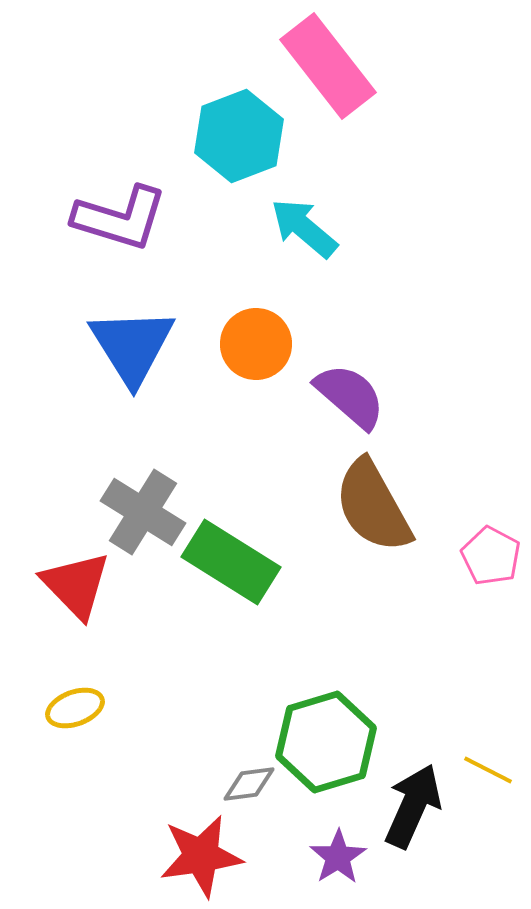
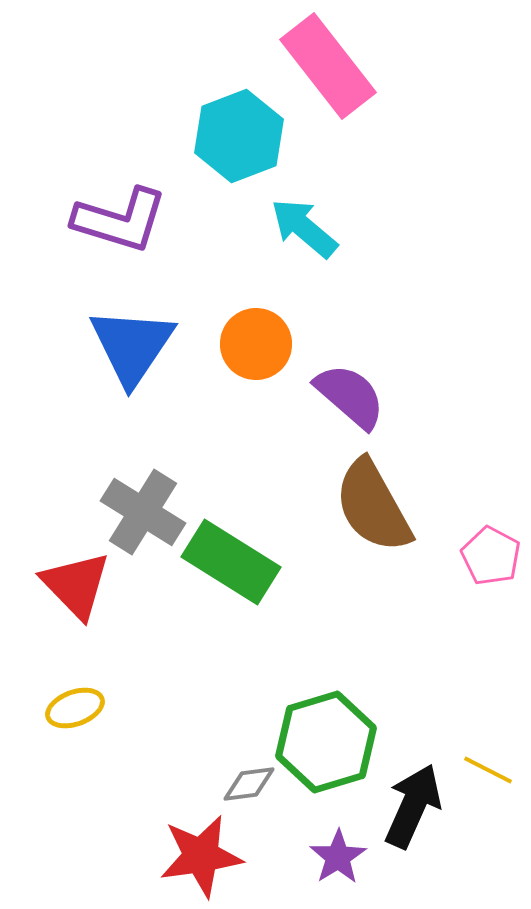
purple L-shape: moved 2 px down
blue triangle: rotated 6 degrees clockwise
